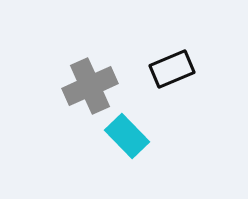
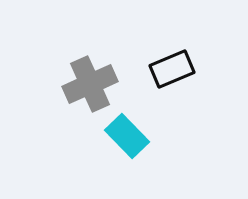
gray cross: moved 2 px up
